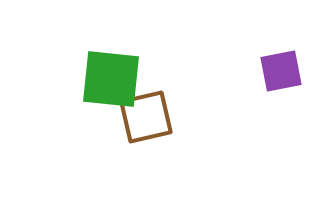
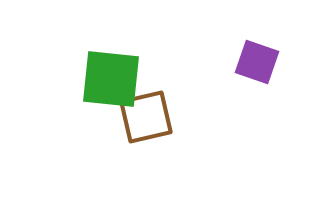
purple square: moved 24 px left, 9 px up; rotated 30 degrees clockwise
